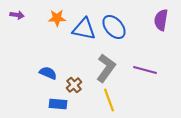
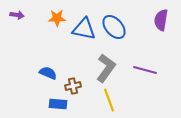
brown cross: moved 1 px left, 1 px down; rotated 28 degrees clockwise
